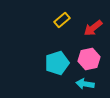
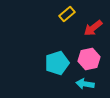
yellow rectangle: moved 5 px right, 6 px up
